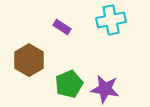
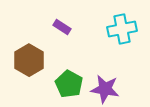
cyan cross: moved 11 px right, 9 px down
green pentagon: rotated 20 degrees counterclockwise
